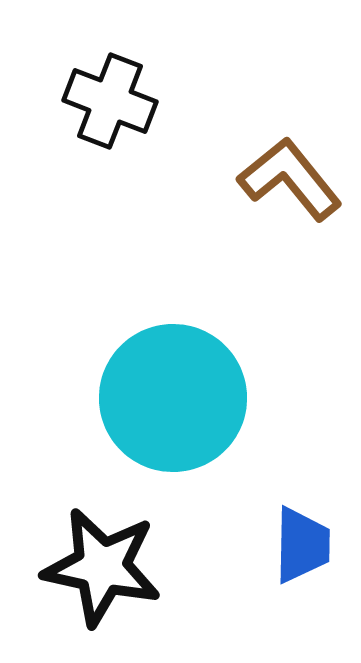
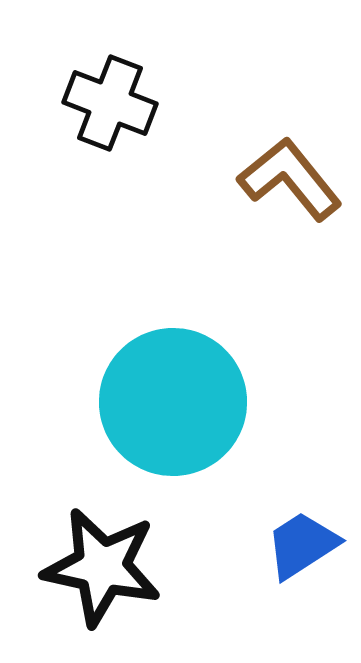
black cross: moved 2 px down
cyan circle: moved 4 px down
blue trapezoid: rotated 124 degrees counterclockwise
